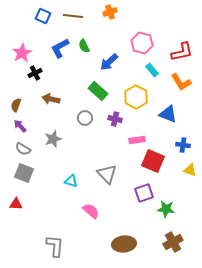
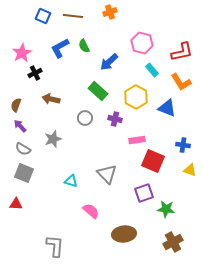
blue triangle: moved 1 px left, 6 px up
brown ellipse: moved 10 px up
